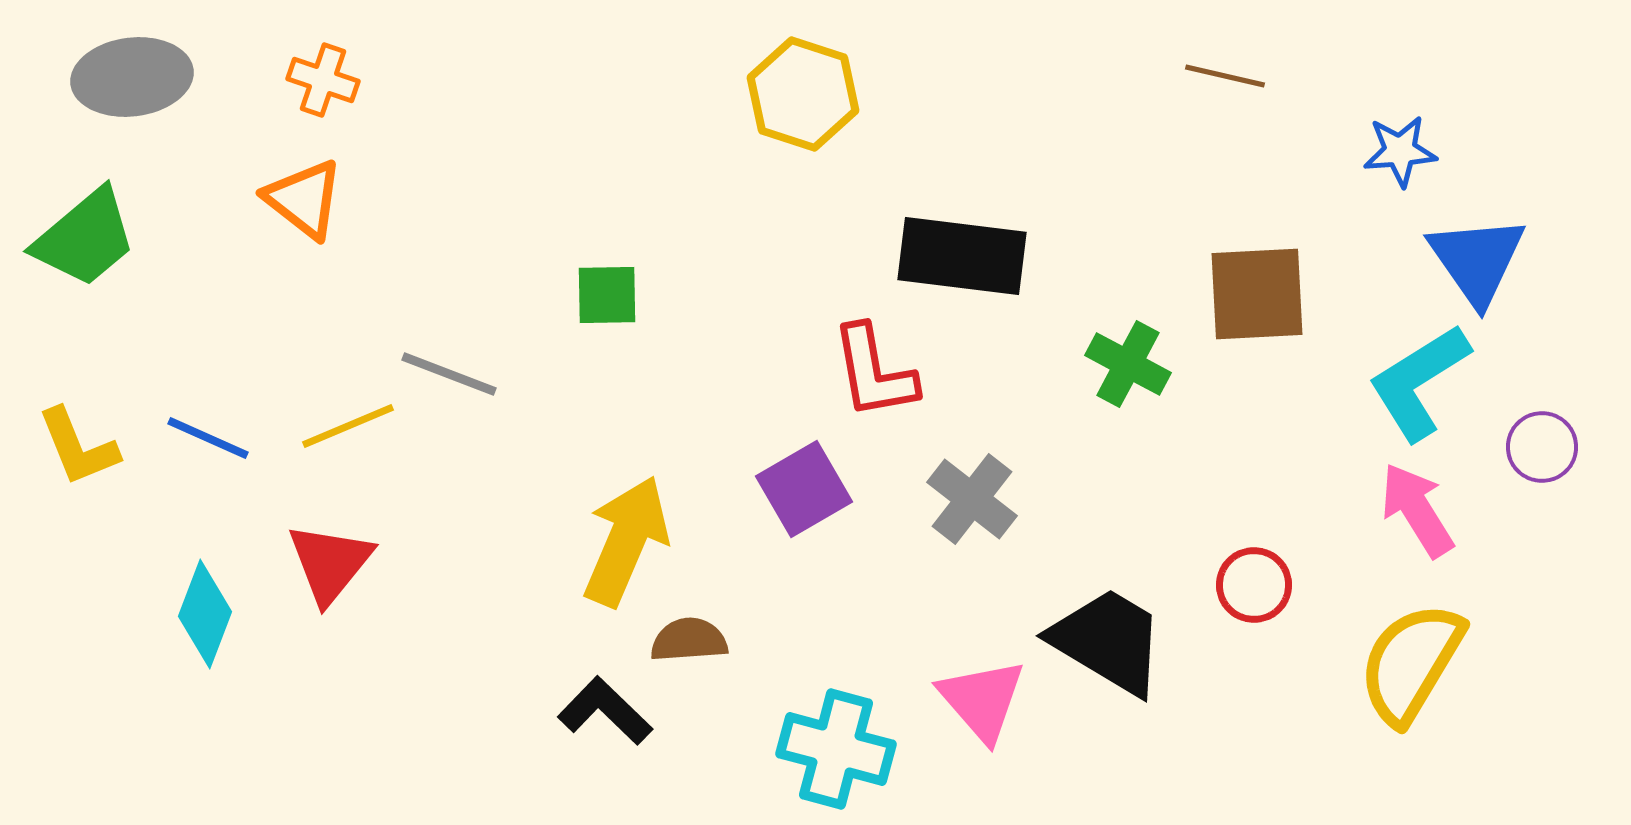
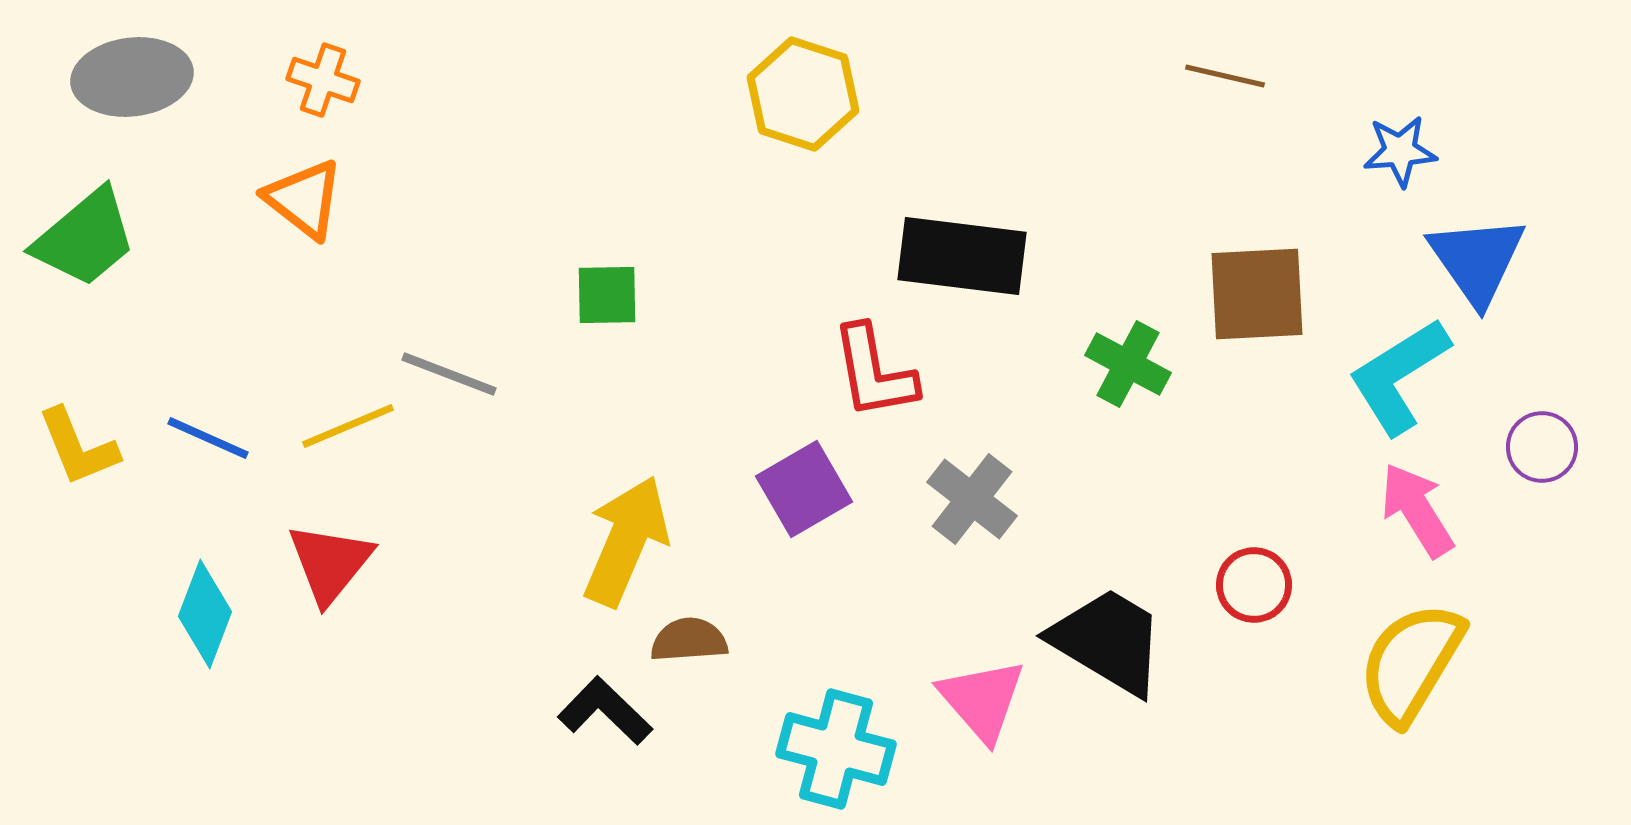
cyan L-shape: moved 20 px left, 6 px up
